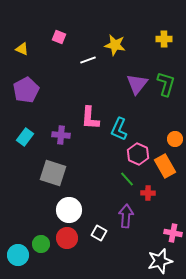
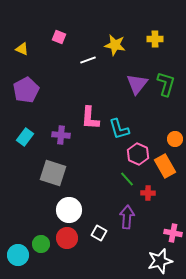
yellow cross: moved 9 px left
cyan L-shape: rotated 40 degrees counterclockwise
purple arrow: moved 1 px right, 1 px down
